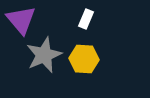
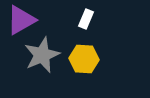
purple triangle: rotated 40 degrees clockwise
gray star: moved 2 px left
